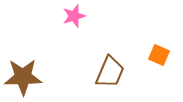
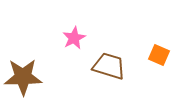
pink star: moved 22 px down; rotated 10 degrees counterclockwise
brown trapezoid: moved 1 px left, 6 px up; rotated 96 degrees counterclockwise
